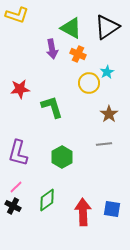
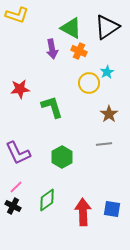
orange cross: moved 1 px right, 3 px up
purple L-shape: rotated 40 degrees counterclockwise
